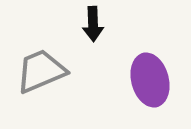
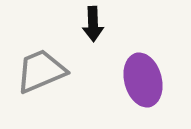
purple ellipse: moved 7 px left
